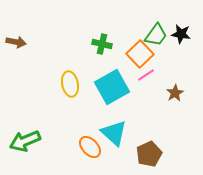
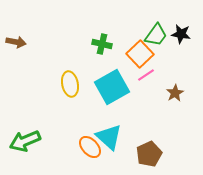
cyan triangle: moved 5 px left, 4 px down
